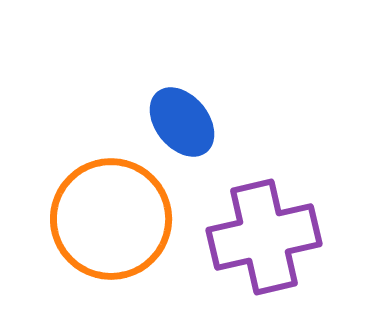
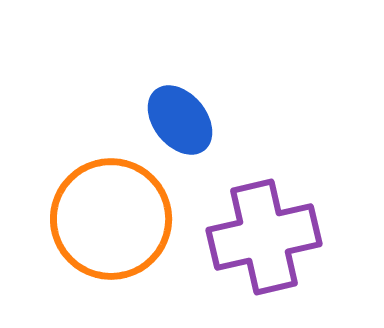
blue ellipse: moved 2 px left, 2 px up
